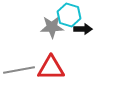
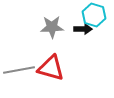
cyan hexagon: moved 25 px right
red triangle: rotated 16 degrees clockwise
